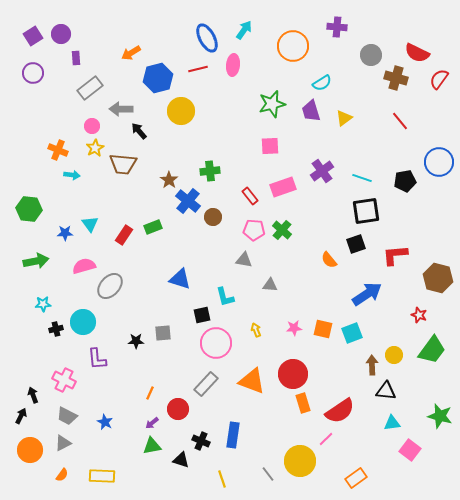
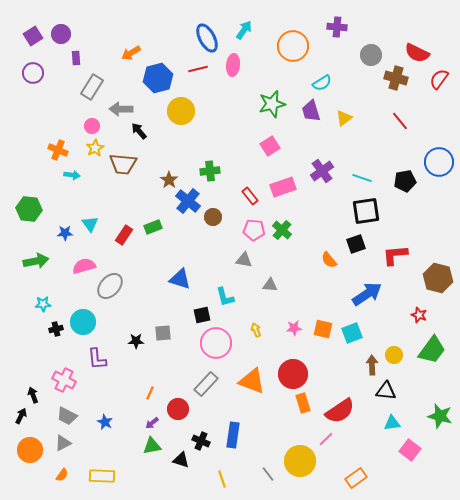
gray rectangle at (90, 88): moved 2 px right, 1 px up; rotated 20 degrees counterclockwise
pink square at (270, 146): rotated 30 degrees counterclockwise
